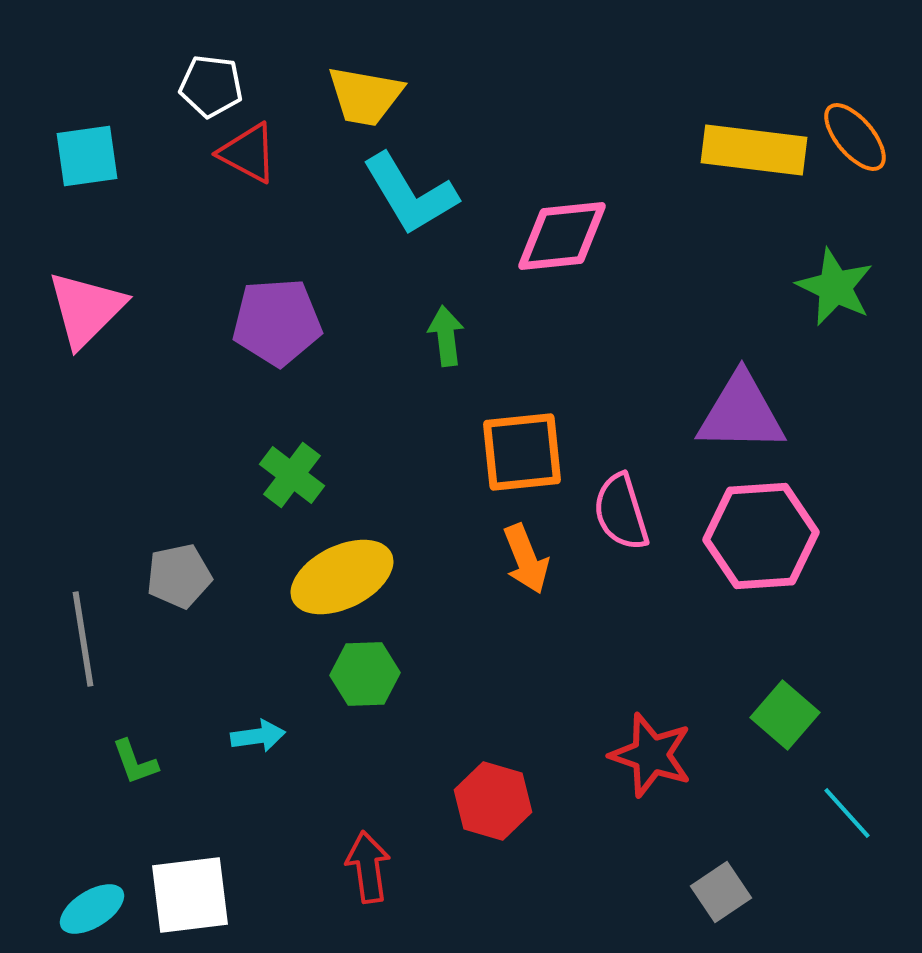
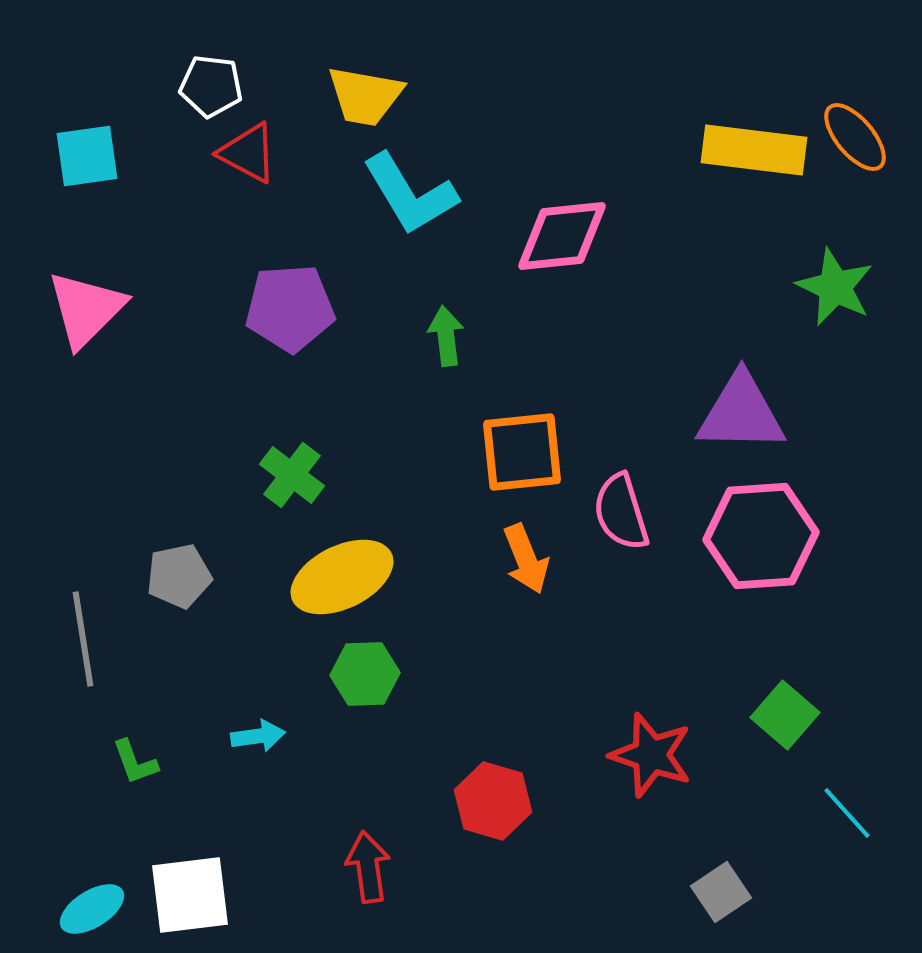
purple pentagon: moved 13 px right, 14 px up
